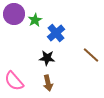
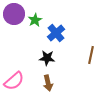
brown line: rotated 60 degrees clockwise
pink semicircle: rotated 90 degrees counterclockwise
